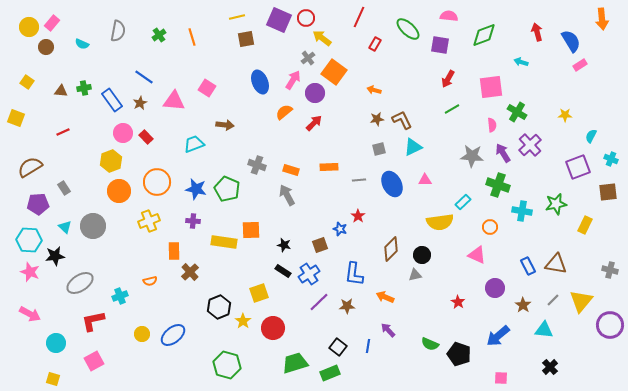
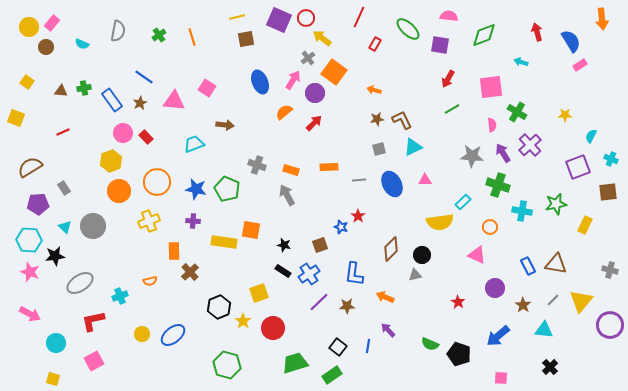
blue star at (340, 229): moved 1 px right, 2 px up
orange square at (251, 230): rotated 12 degrees clockwise
green rectangle at (330, 373): moved 2 px right, 2 px down; rotated 12 degrees counterclockwise
